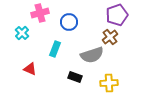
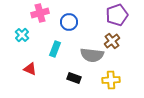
cyan cross: moved 2 px down
brown cross: moved 2 px right, 4 px down
gray semicircle: rotated 25 degrees clockwise
black rectangle: moved 1 px left, 1 px down
yellow cross: moved 2 px right, 3 px up
